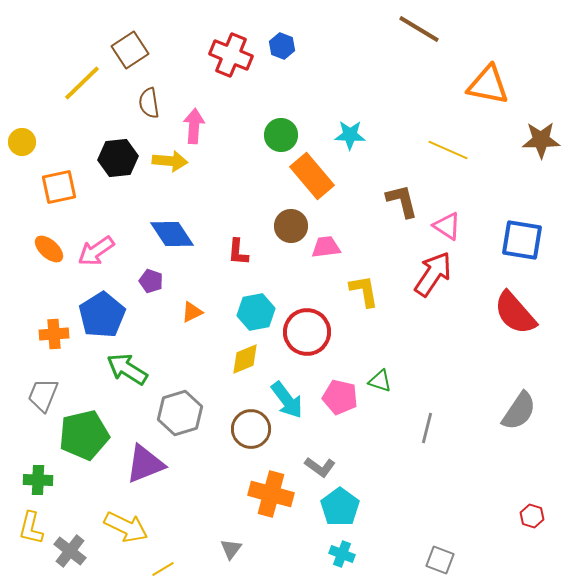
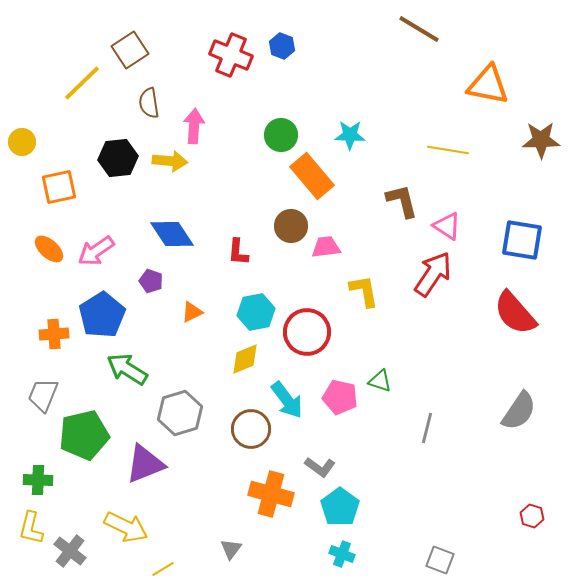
yellow line at (448, 150): rotated 15 degrees counterclockwise
